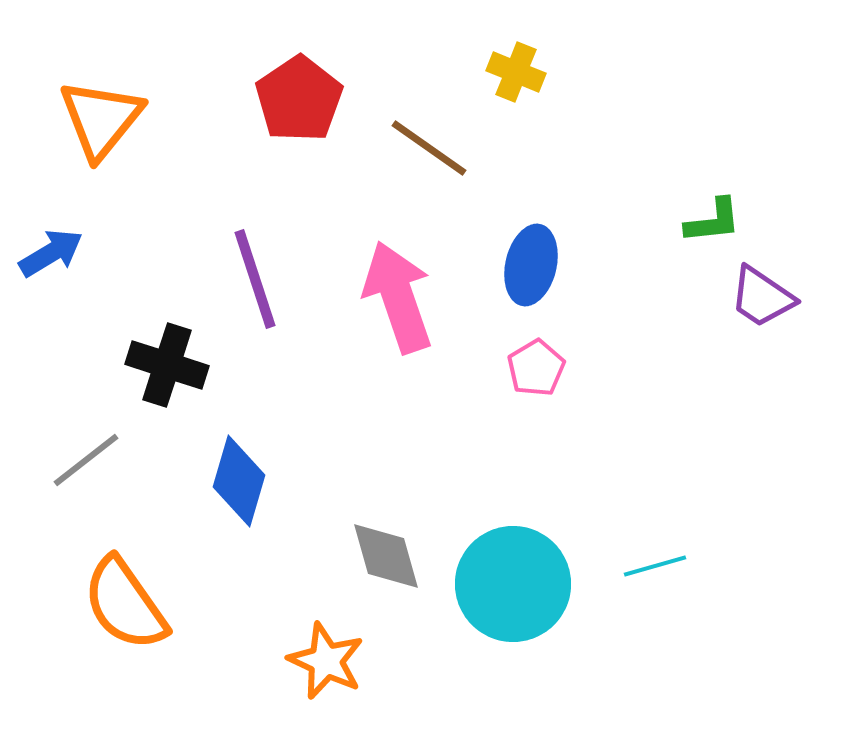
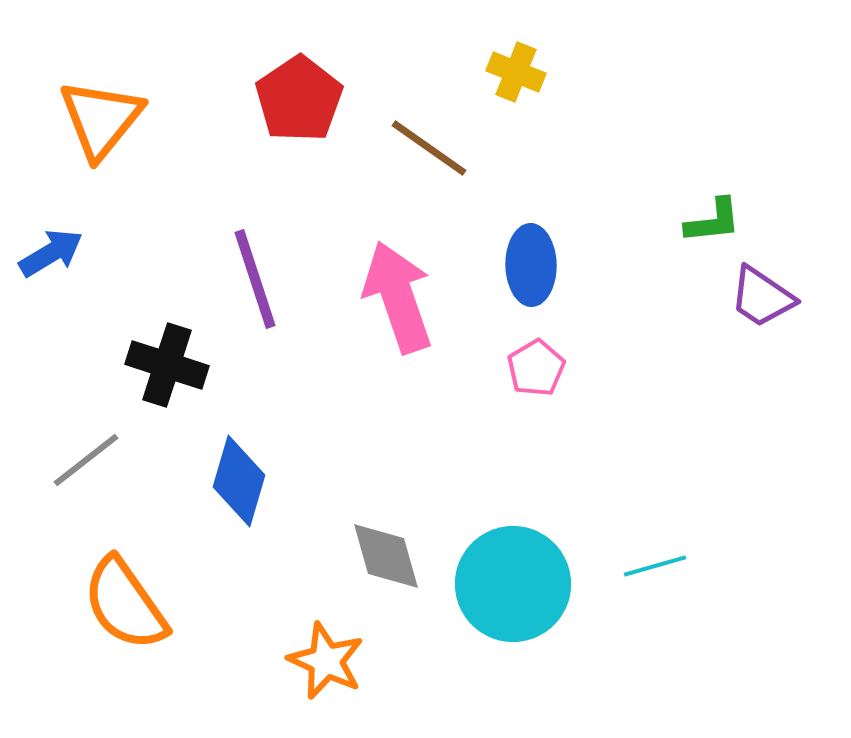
blue ellipse: rotated 14 degrees counterclockwise
